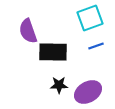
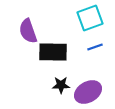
blue line: moved 1 px left, 1 px down
black star: moved 2 px right
